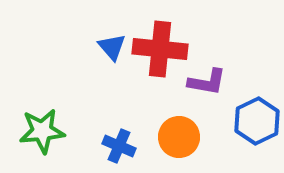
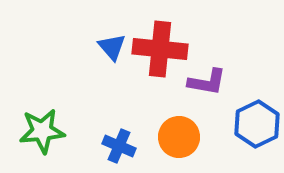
blue hexagon: moved 3 px down
